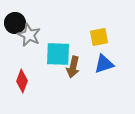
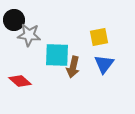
black circle: moved 1 px left, 3 px up
gray star: rotated 20 degrees counterclockwise
cyan square: moved 1 px left, 1 px down
blue triangle: rotated 35 degrees counterclockwise
red diamond: moved 2 px left; rotated 70 degrees counterclockwise
